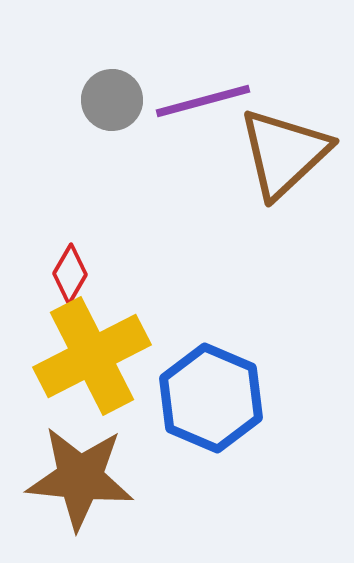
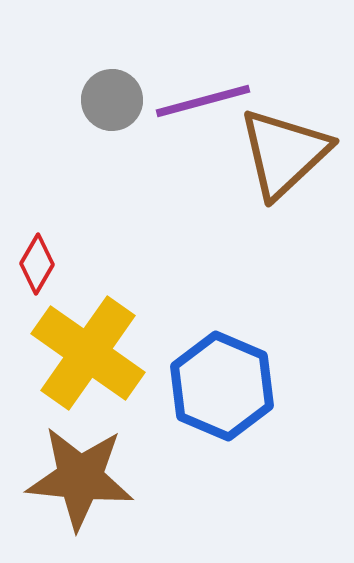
red diamond: moved 33 px left, 10 px up
yellow cross: moved 4 px left, 3 px up; rotated 28 degrees counterclockwise
blue hexagon: moved 11 px right, 12 px up
